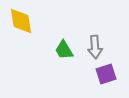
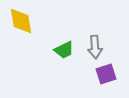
green trapezoid: rotated 85 degrees counterclockwise
